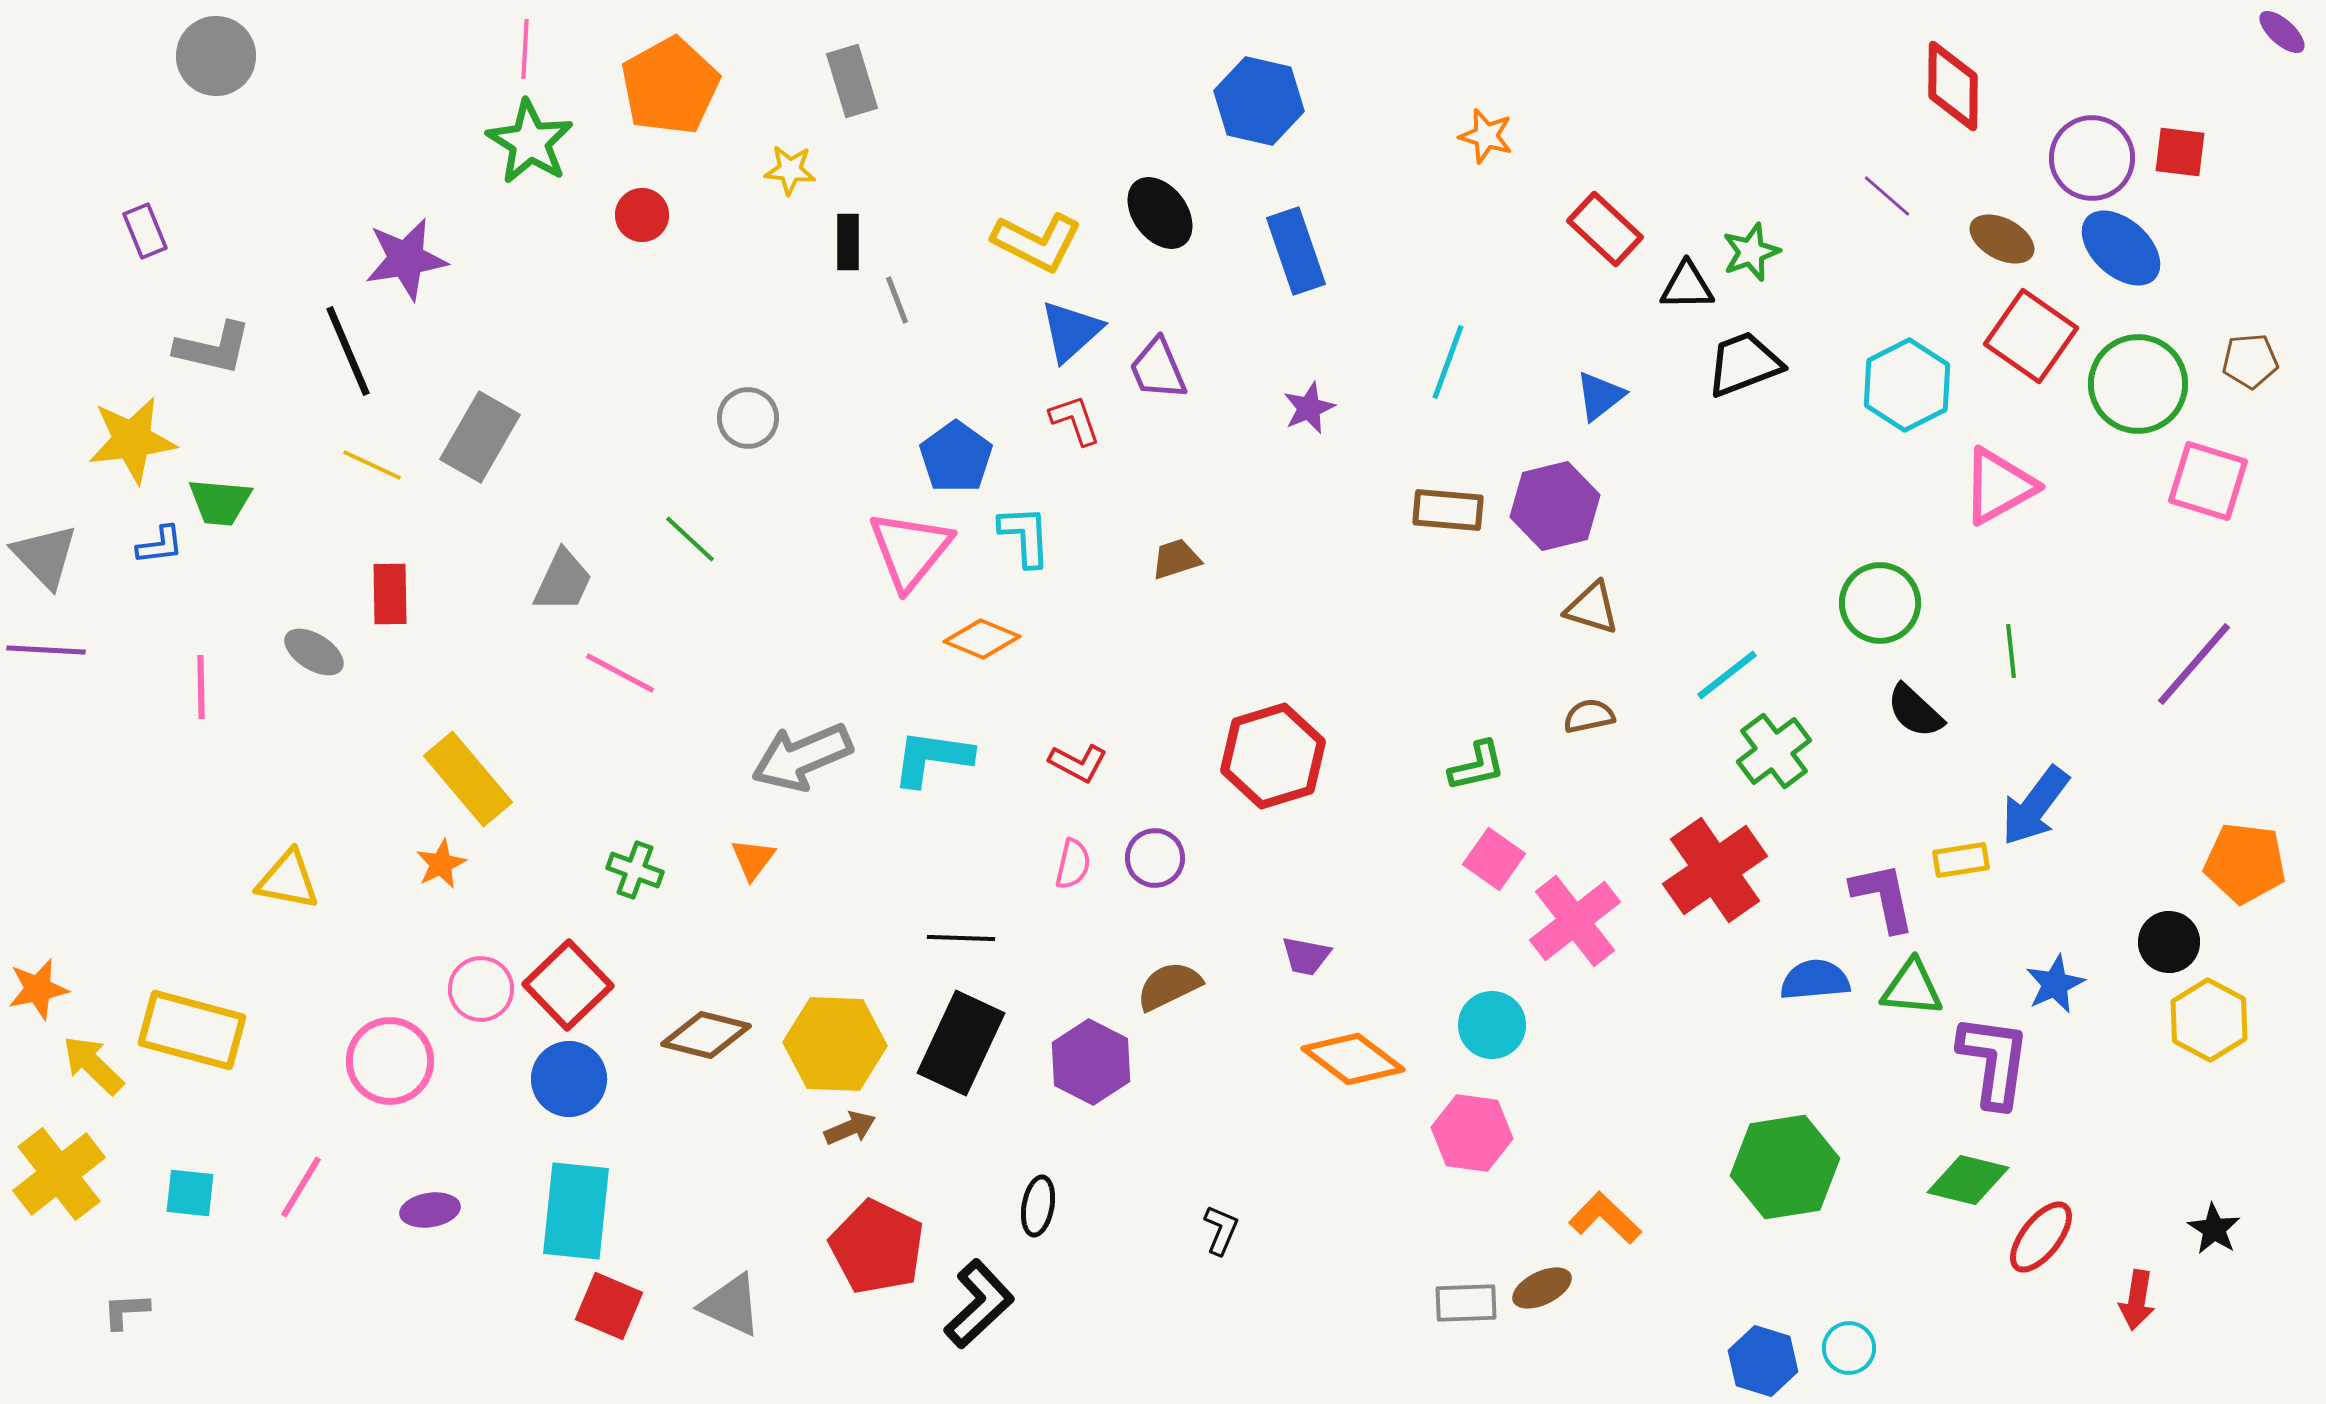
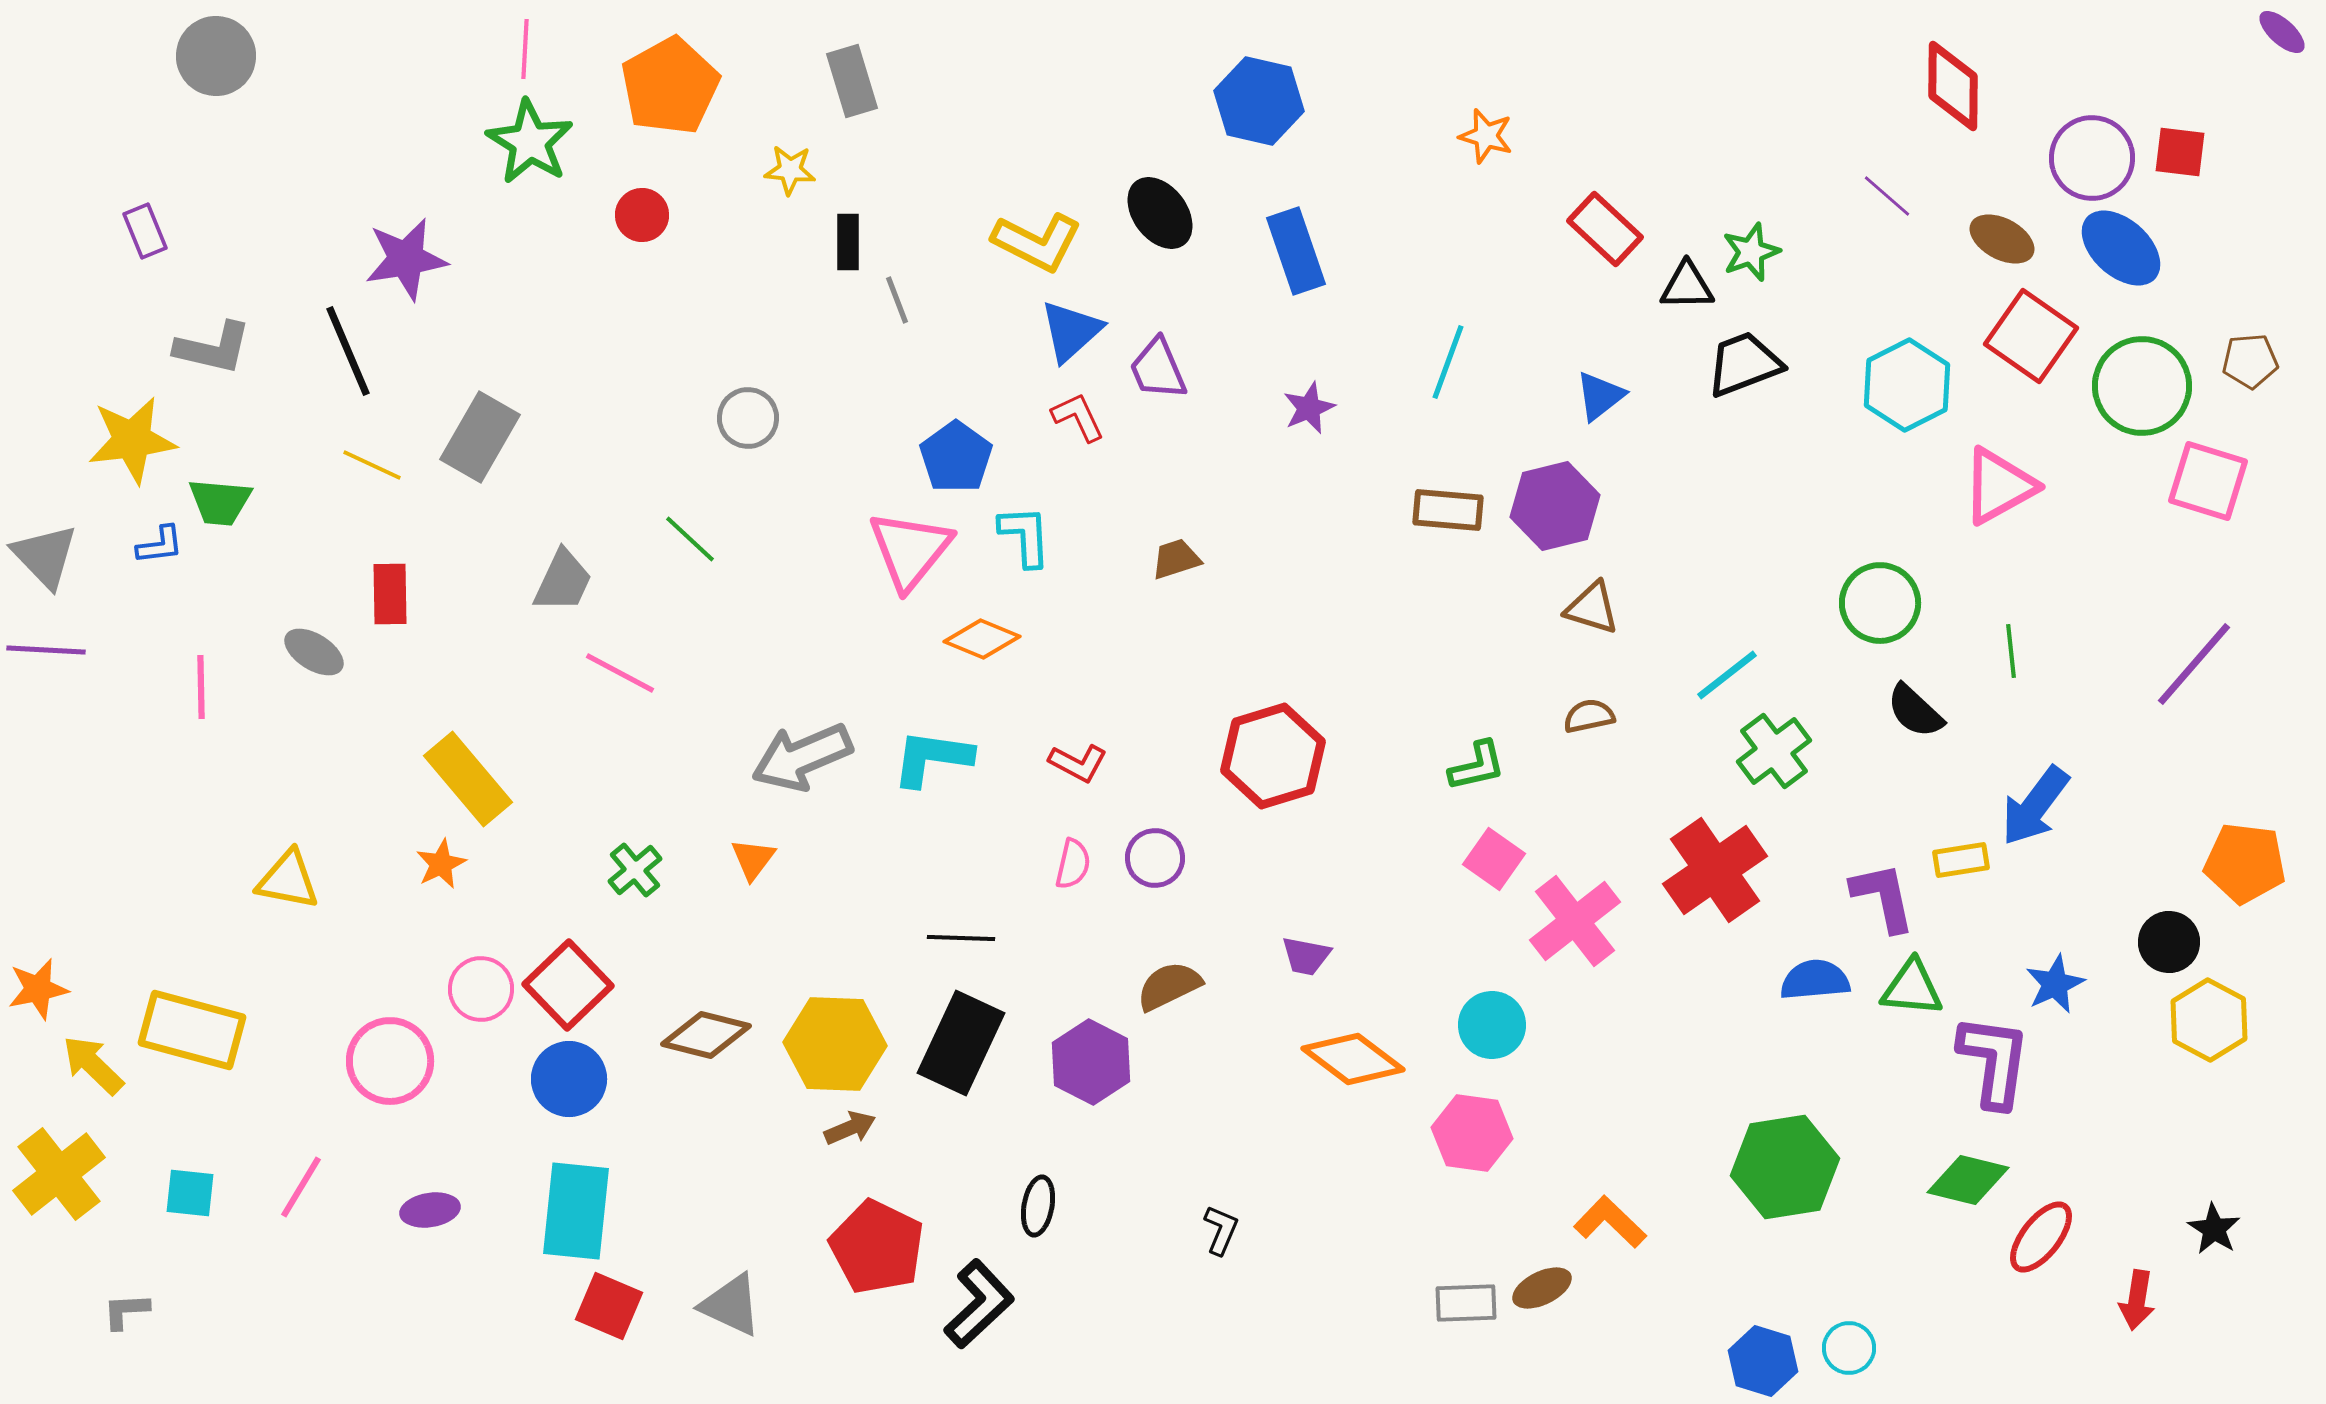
green circle at (2138, 384): moved 4 px right, 2 px down
red L-shape at (1075, 420): moved 3 px right, 3 px up; rotated 6 degrees counterclockwise
green cross at (635, 870): rotated 30 degrees clockwise
orange L-shape at (1605, 1218): moved 5 px right, 4 px down
